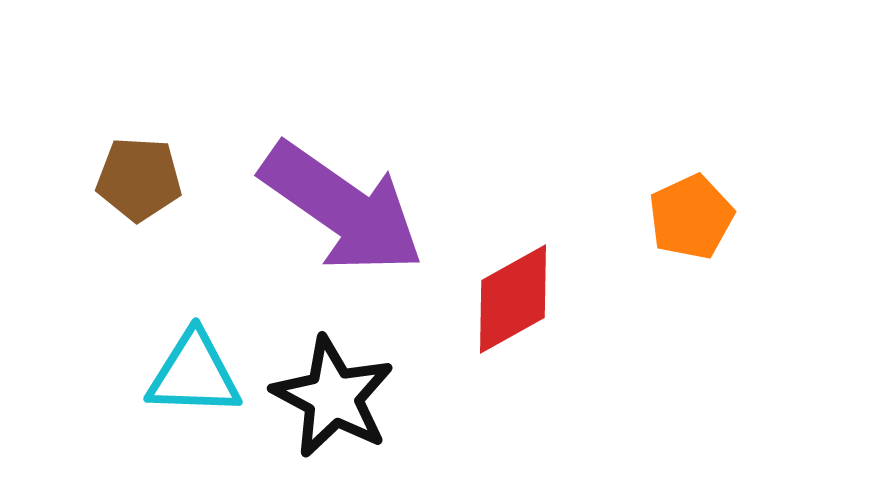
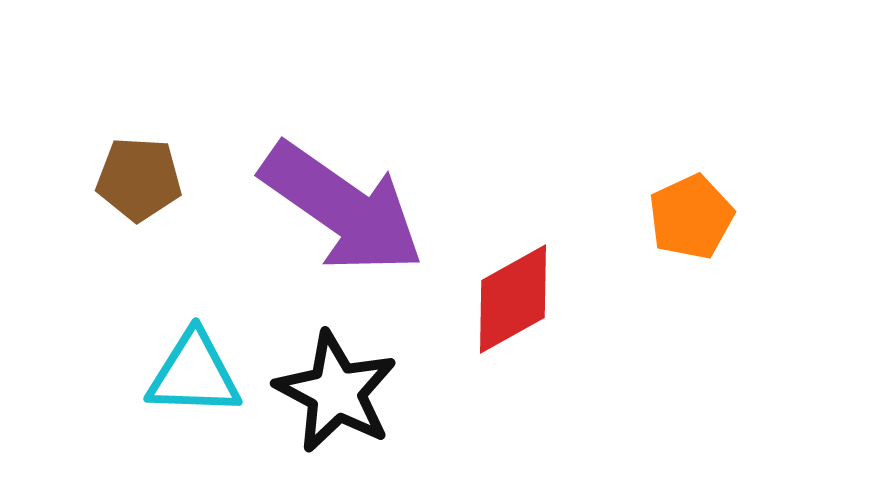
black star: moved 3 px right, 5 px up
